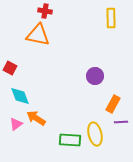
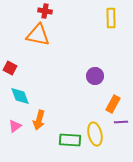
orange arrow: moved 3 px right, 2 px down; rotated 108 degrees counterclockwise
pink triangle: moved 1 px left, 2 px down
